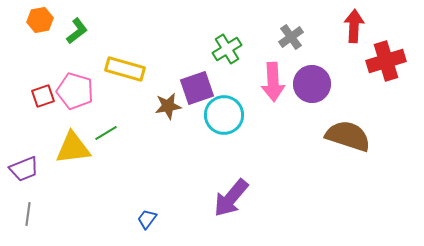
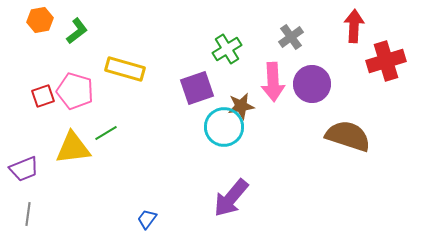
brown star: moved 73 px right
cyan circle: moved 12 px down
